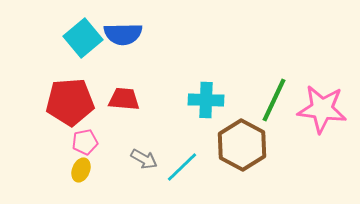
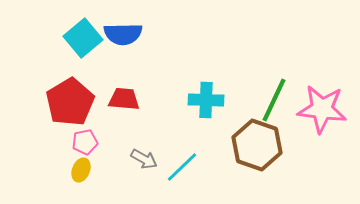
red pentagon: rotated 27 degrees counterclockwise
brown hexagon: moved 15 px right; rotated 9 degrees counterclockwise
